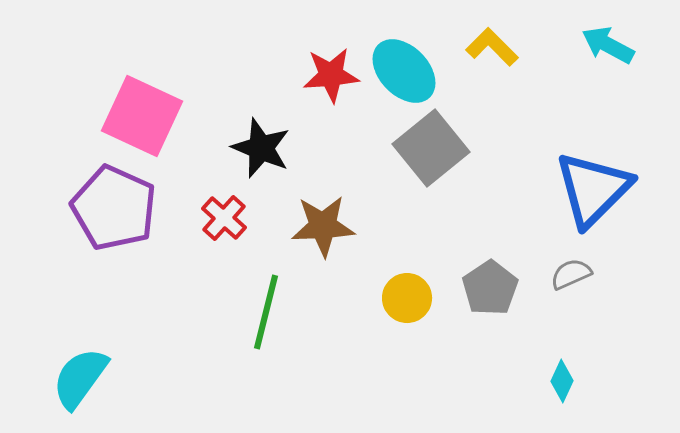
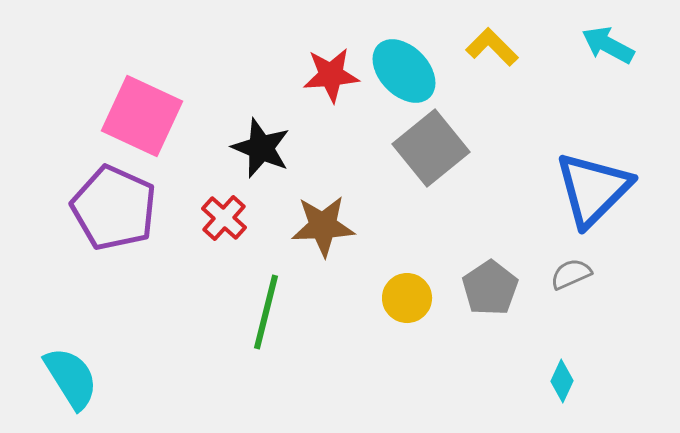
cyan semicircle: moved 9 px left; rotated 112 degrees clockwise
